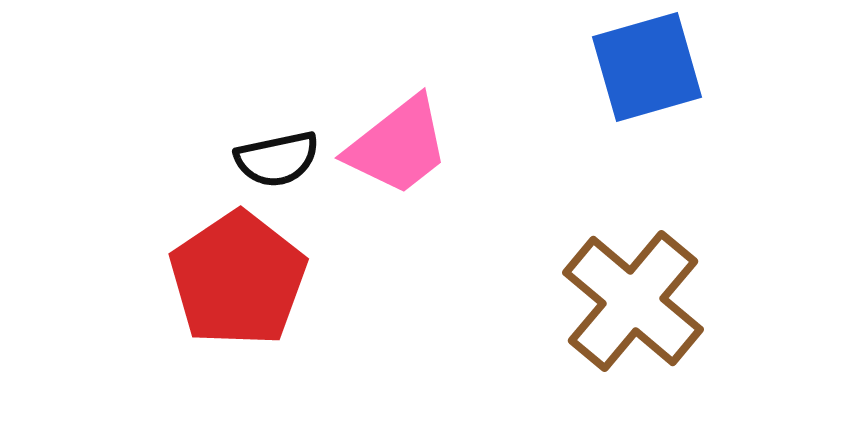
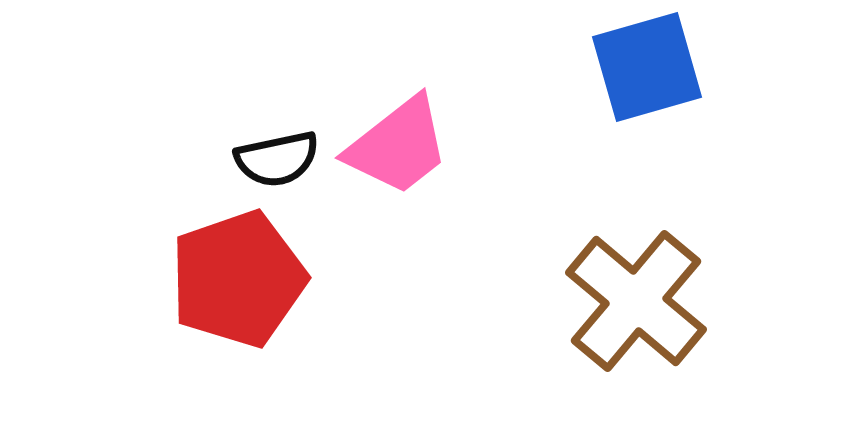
red pentagon: rotated 15 degrees clockwise
brown cross: moved 3 px right
